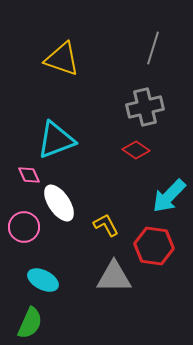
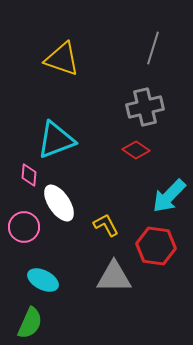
pink diamond: rotated 30 degrees clockwise
red hexagon: moved 2 px right
